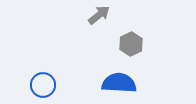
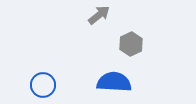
blue semicircle: moved 5 px left, 1 px up
